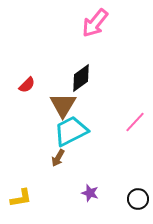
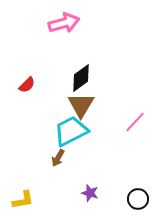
pink arrow: moved 31 px left; rotated 144 degrees counterclockwise
brown triangle: moved 18 px right
yellow L-shape: moved 2 px right, 2 px down
